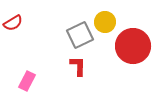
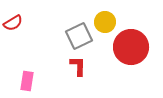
gray square: moved 1 px left, 1 px down
red circle: moved 2 px left, 1 px down
pink rectangle: rotated 18 degrees counterclockwise
